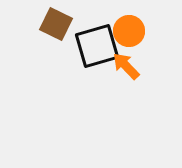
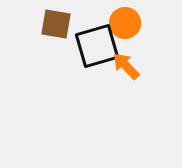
brown square: rotated 16 degrees counterclockwise
orange circle: moved 4 px left, 8 px up
